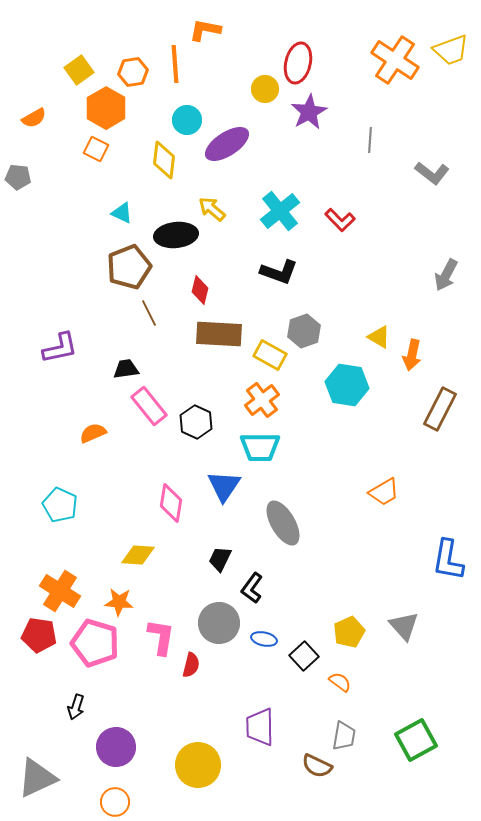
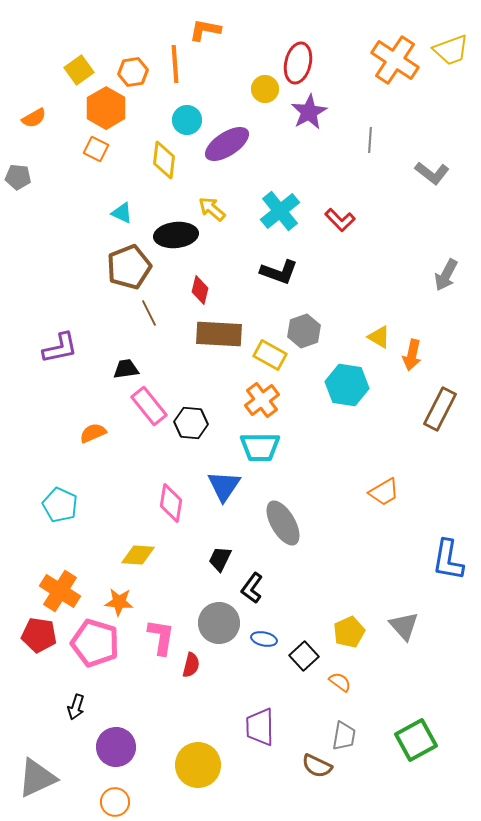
black hexagon at (196, 422): moved 5 px left, 1 px down; rotated 20 degrees counterclockwise
